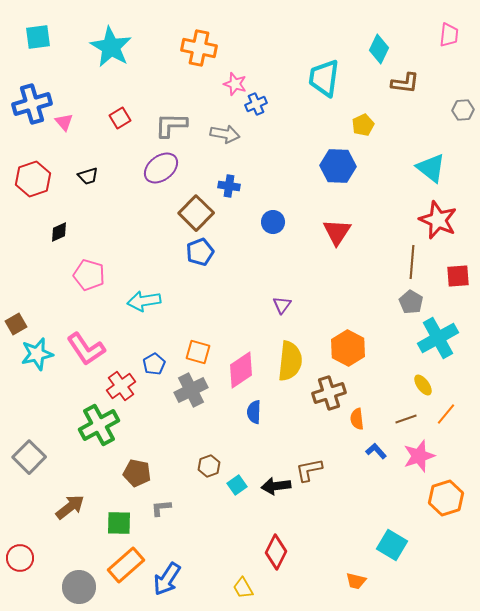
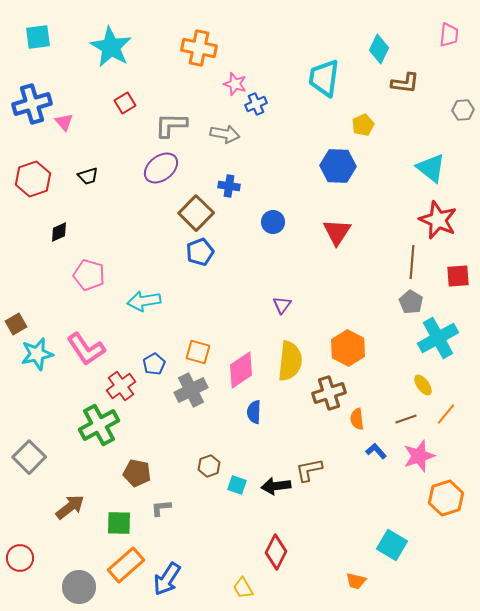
red square at (120, 118): moved 5 px right, 15 px up
cyan square at (237, 485): rotated 36 degrees counterclockwise
